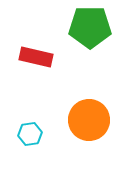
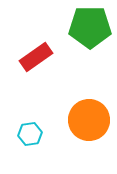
red rectangle: rotated 48 degrees counterclockwise
